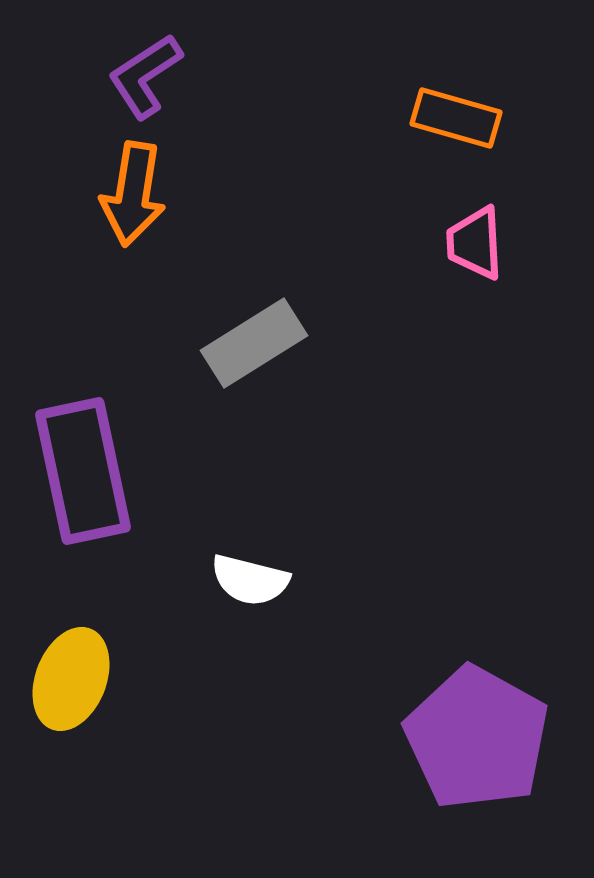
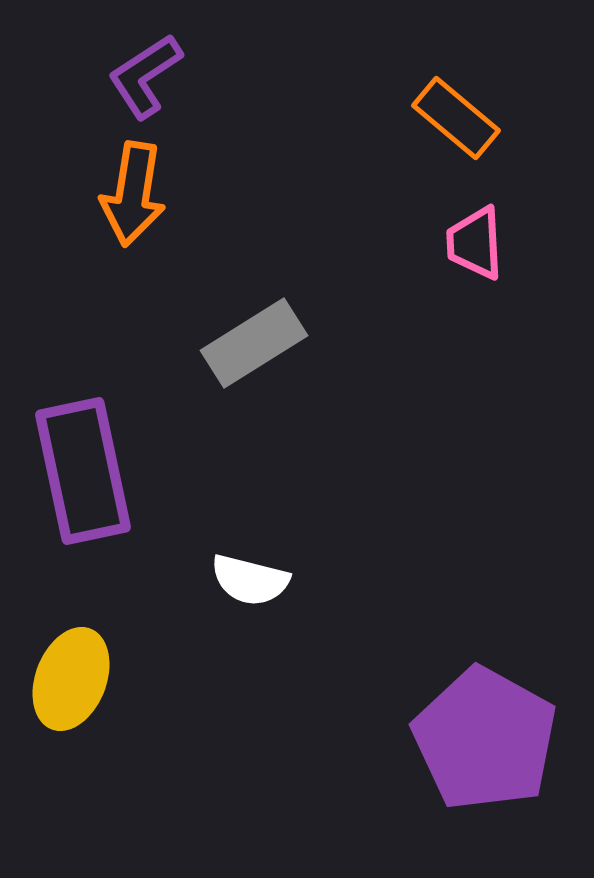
orange rectangle: rotated 24 degrees clockwise
purple pentagon: moved 8 px right, 1 px down
